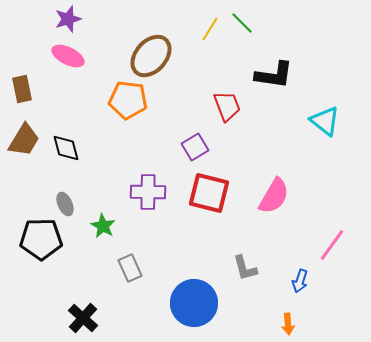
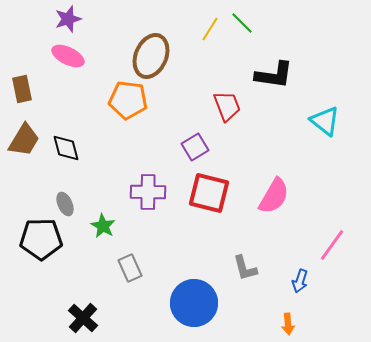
brown ellipse: rotated 18 degrees counterclockwise
